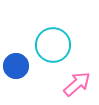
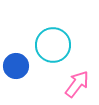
pink arrow: rotated 12 degrees counterclockwise
